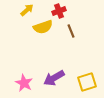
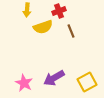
yellow arrow: rotated 136 degrees clockwise
yellow square: rotated 12 degrees counterclockwise
